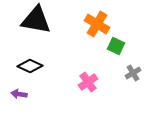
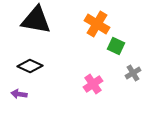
pink cross: moved 5 px right, 2 px down
